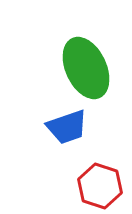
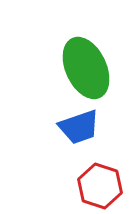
blue trapezoid: moved 12 px right
